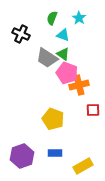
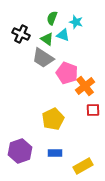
cyan star: moved 3 px left, 4 px down; rotated 16 degrees counterclockwise
green triangle: moved 16 px left, 15 px up
gray trapezoid: moved 4 px left
orange cross: moved 6 px right, 1 px down; rotated 24 degrees counterclockwise
yellow pentagon: rotated 25 degrees clockwise
purple hexagon: moved 2 px left, 5 px up
